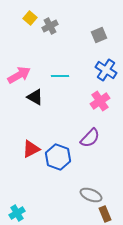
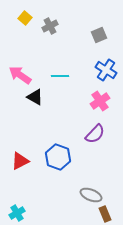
yellow square: moved 5 px left
pink arrow: moved 1 px right; rotated 115 degrees counterclockwise
purple semicircle: moved 5 px right, 4 px up
red triangle: moved 11 px left, 12 px down
